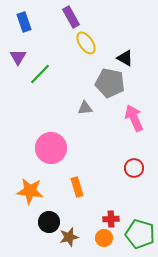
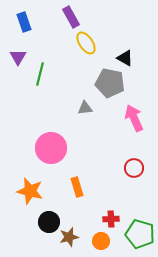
green line: rotated 30 degrees counterclockwise
orange star: rotated 8 degrees clockwise
orange circle: moved 3 px left, 3 px down
